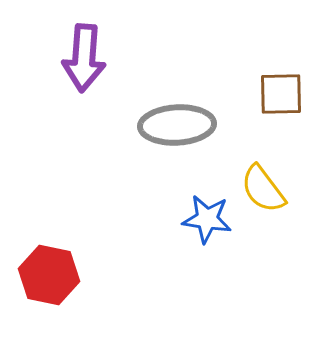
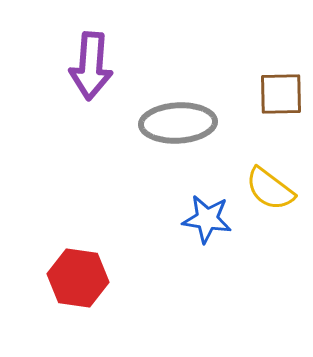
purple arrow: moved 7 px right, 8 px down
gray ellipse: moved 1 px right, 2 px up
yellow semicircle: moved 7 px right; rotated 16 degrees counterclockwise
red hexagon: moved 29 px right, 3 px down; rotated 4 degrees counterclockwise
